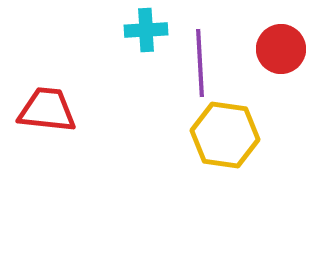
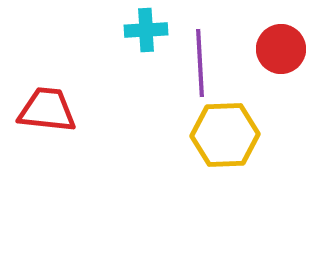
yellow hexagon: rotated 10 degrees counterclockwise
